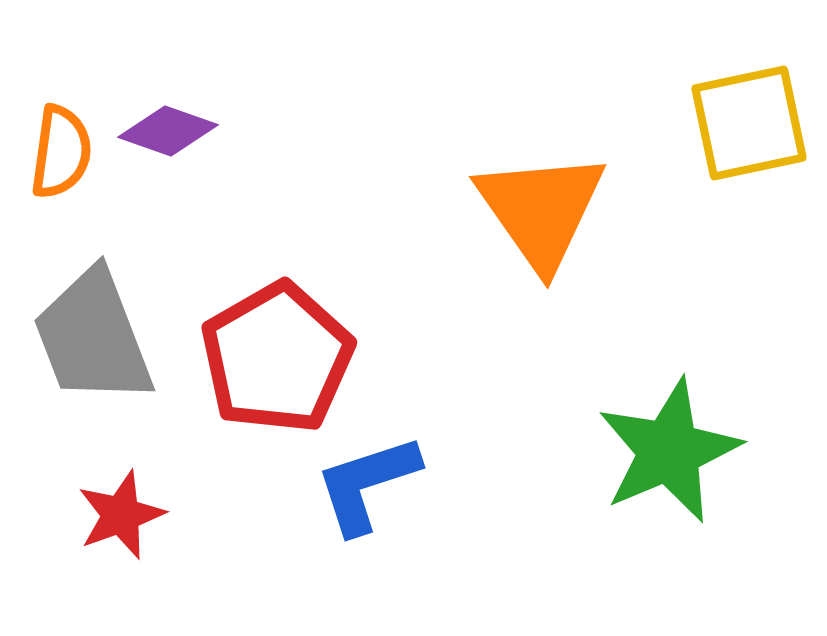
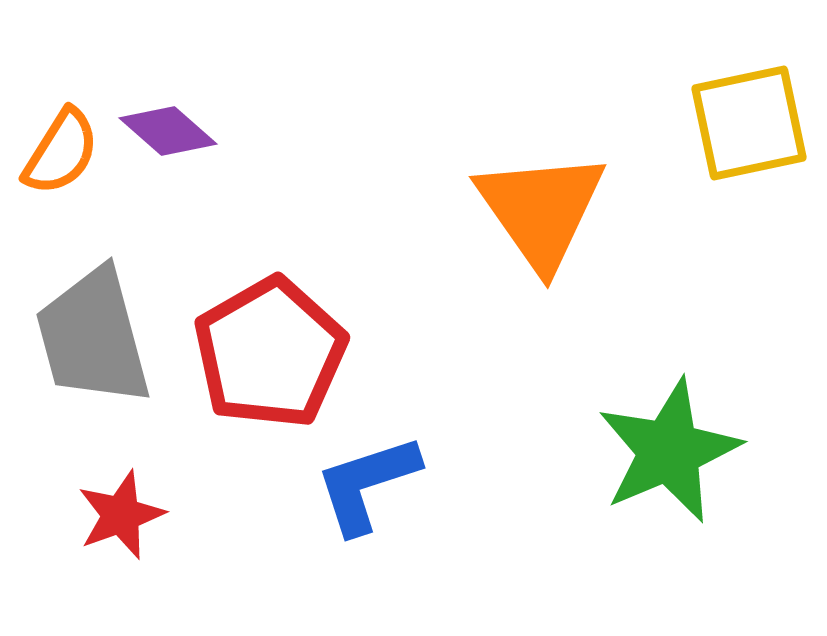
purple diamond: rotated 22 degrees clockwise
orange semicircle: rotated 24 degrees clockwise
gray trapezoid: rotated 6 degrees clockwise
red pentagon: moved 7 px left, 5 px up
